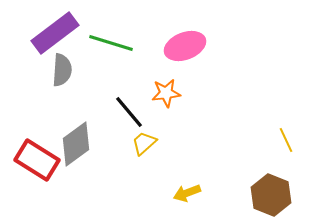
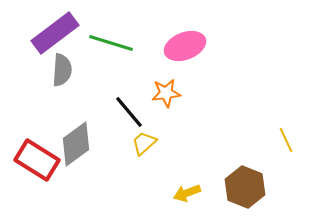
brown hexagon: moved 26 px left, 8 px up
